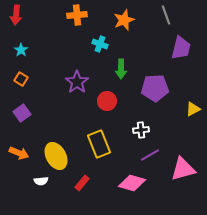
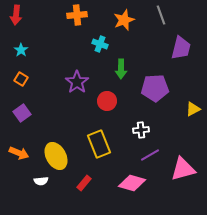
gray line: moved 5 px left
red rectangle: moved 2 px right
